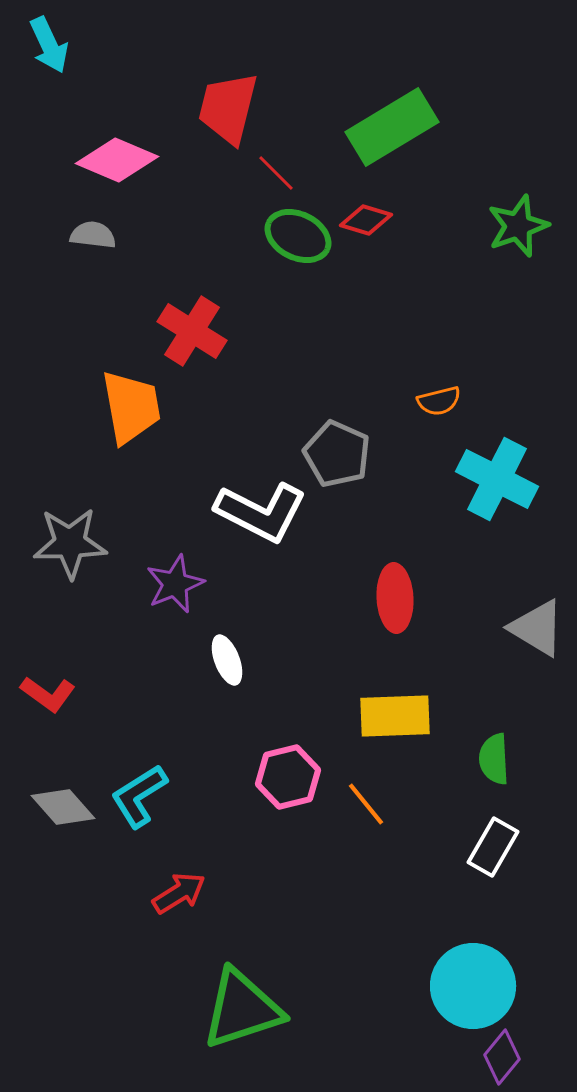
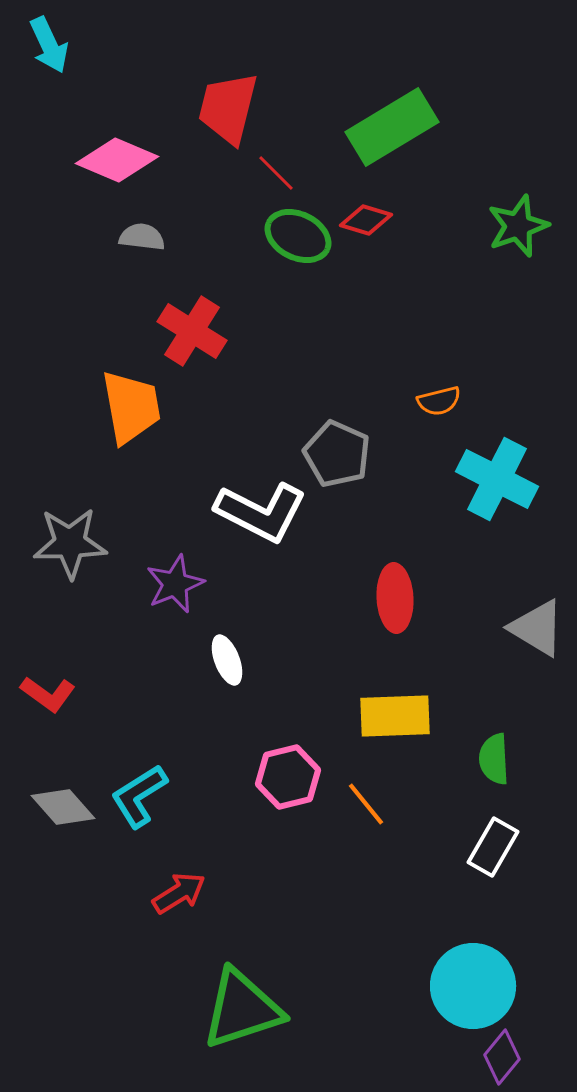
gray semicircle: moved 49 px right, 2 px down
